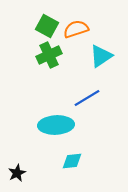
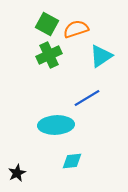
green square: moved 2 px up
